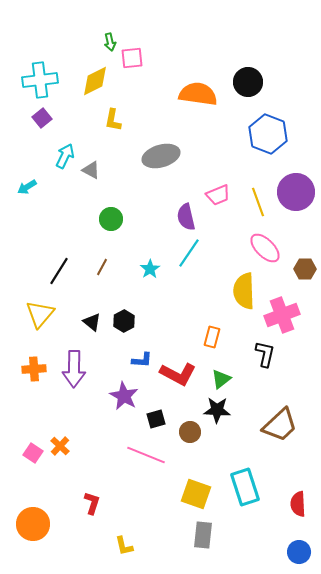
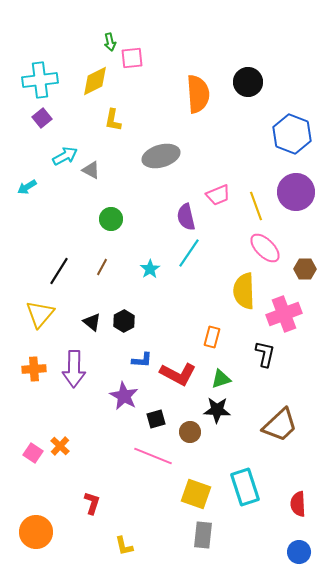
orange semicircle at (198, 94): rotated 78 degrees clockwise
blue hexagon at (268, 134): moved 24 px right
cyan arrow at (65, 156): rotated 35 degrees clockwise
yellow line at (258, 202): moved 2 px left, 4 px down
pink cross at (282, 315): moved 2 px right, 1 px up
green triangle at (221, 379): rotated 20 degrees clockwise
pink line at (146, 455): moved 7 px right, 1 px down
orange circle at (33, 524): moved 3 px right, 8 px down
